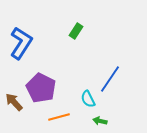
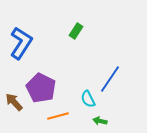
orange line: moved 1 px left, 1 px up
